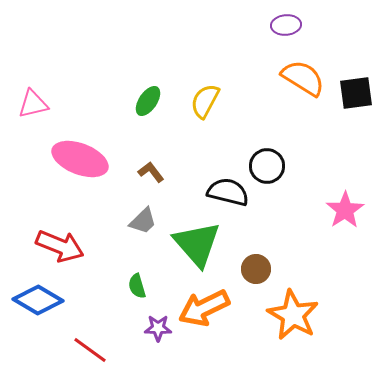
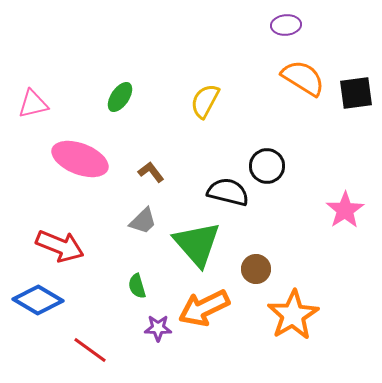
green ellipse: moved 28 px left, 4 px up
orange star: rotated 12 degrees clockwise
